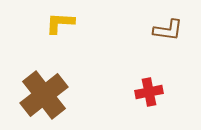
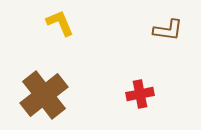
yellow L-shape: rotated 64 degrees clockwise
red cross: moved 9 px left, 2 px down
